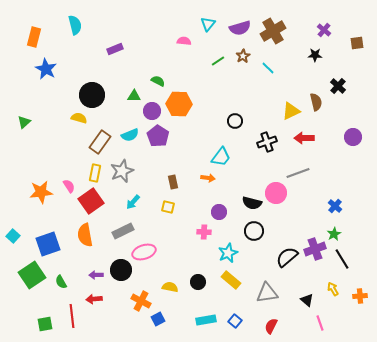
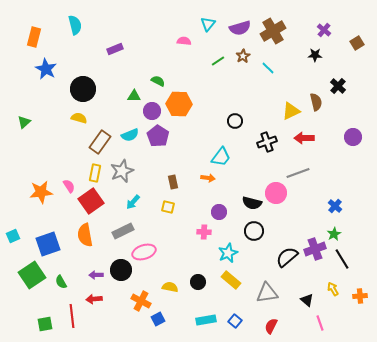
brown square at (357, 43): rotated 24 degrees counterclockwise
black circle at (92, 95): moved 9 px left, 6 px up
cyan square at (13, 236): rotated 24 degrees clockwise
